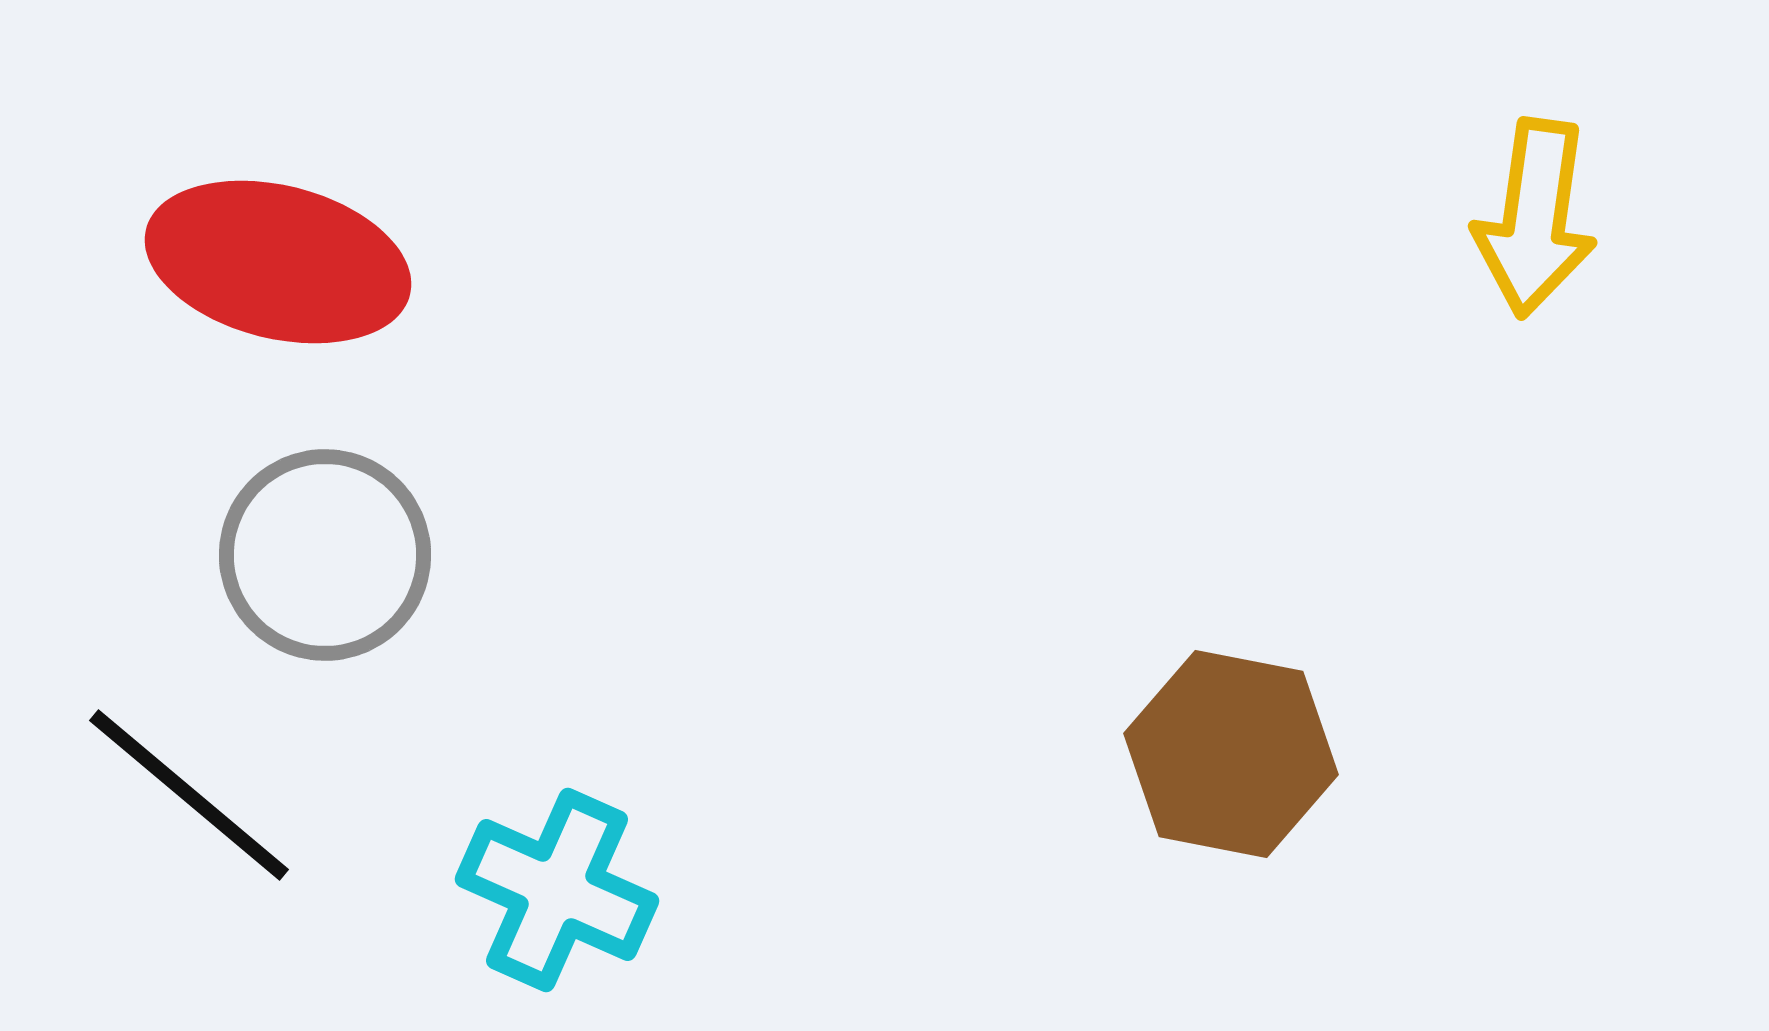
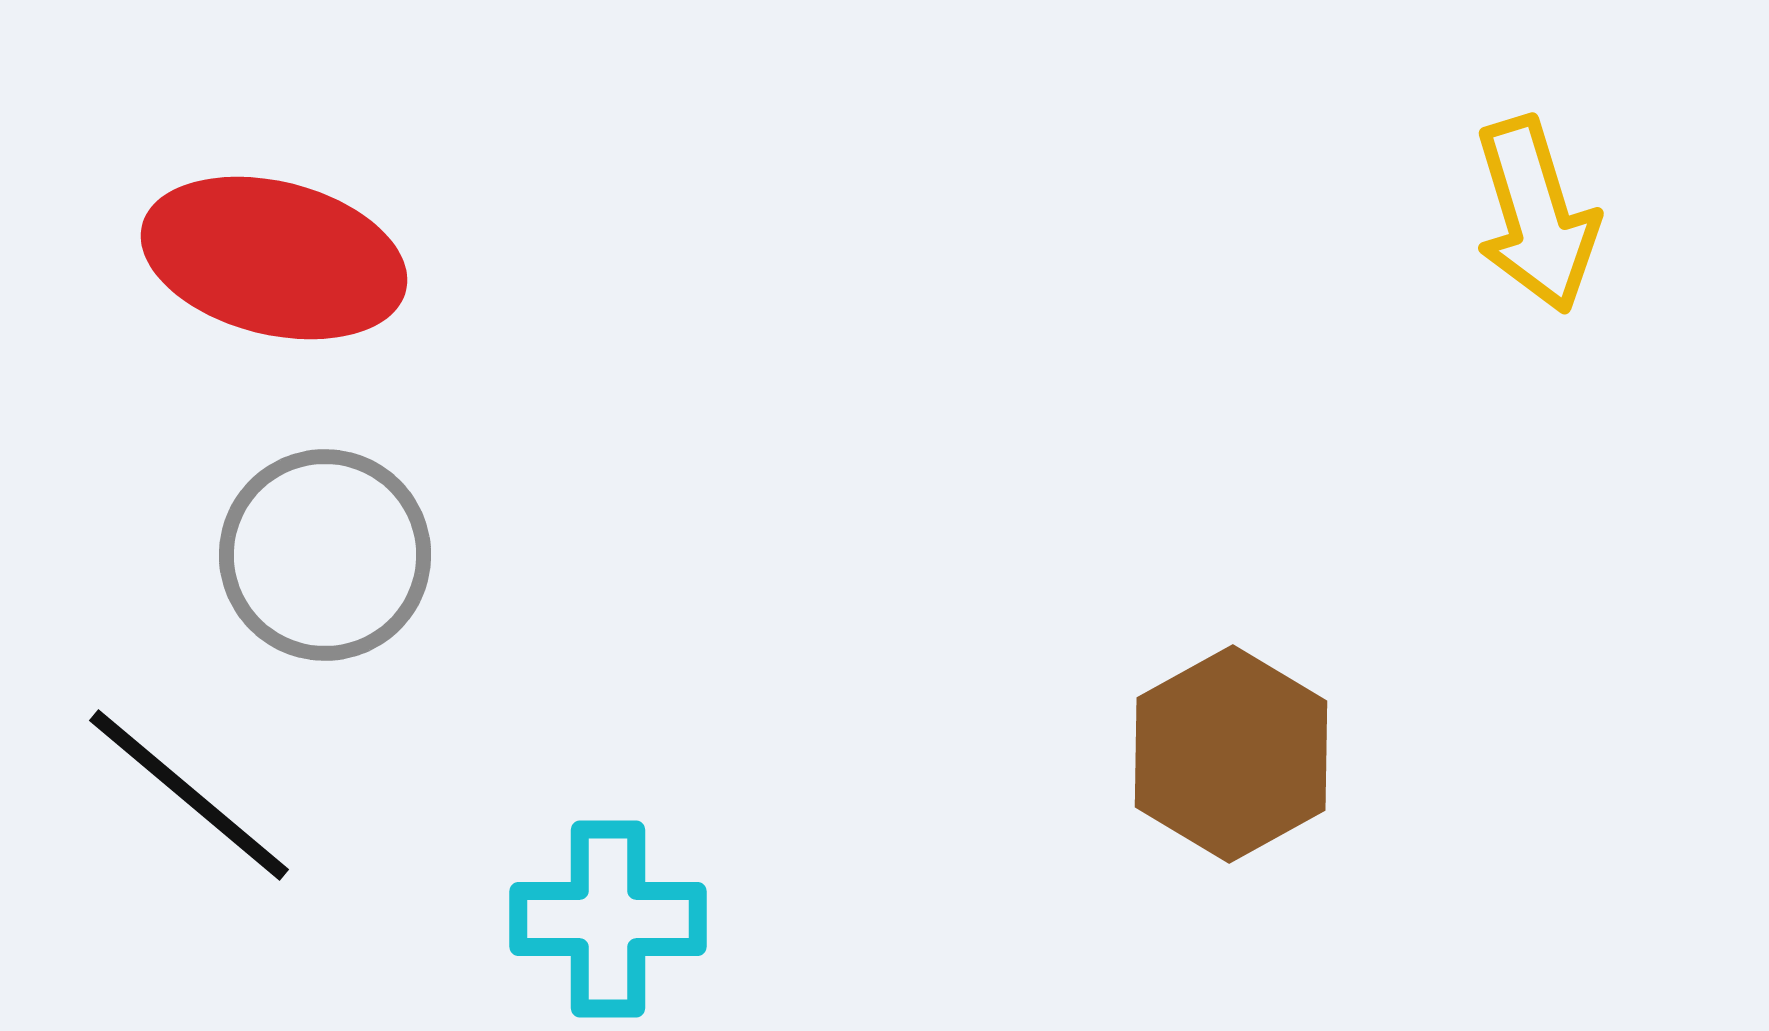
yellow arrow: moved 1 px right, 3 px up; rotated 25 degrees counterclockwise
red ellipse: moved 4 px left, 4 px up
brown hexagon: rotated 20 degrees clockwise
cyan cross: moved 51 px right, 29 px down; rotated 24 degrees counterclockwise
